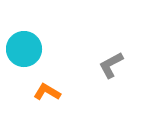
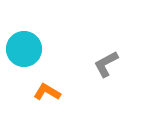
gray L-shape: moved 5 px left, 1 px up
